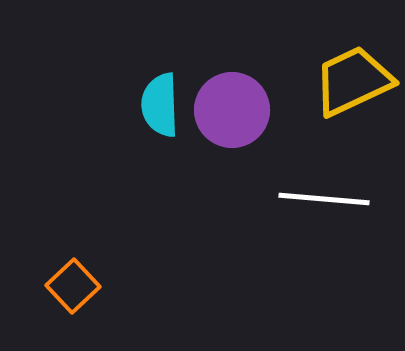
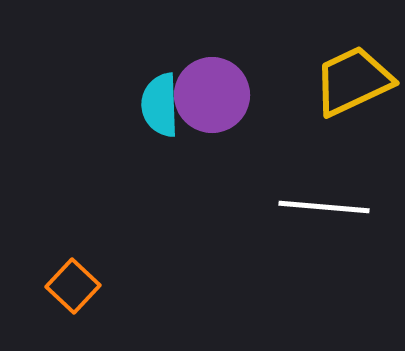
purple circle: moved 20 px left, 15 px up
white line: moved 8 px down
orange square: rotated 4 degrees counterclockwise
